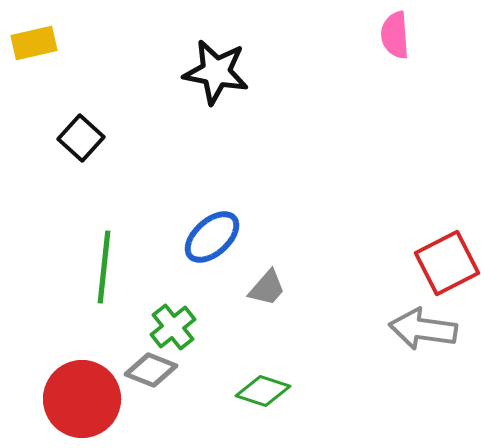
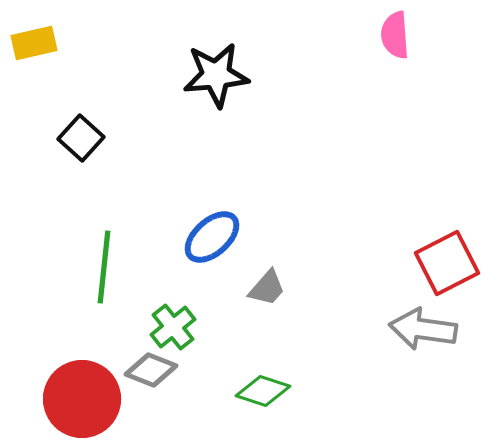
black star: moved 3 px down; rotated 16 degrees counterclockwise
